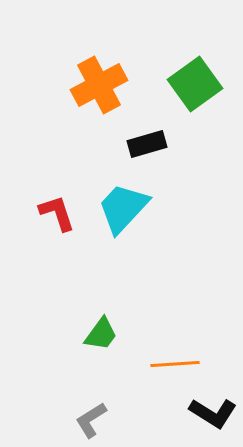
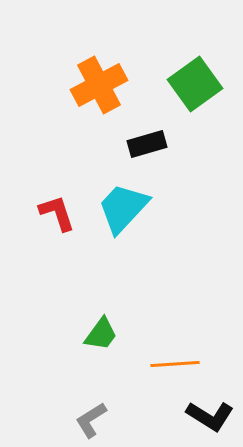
black L-shape: moved 3 px left, 3 px down
